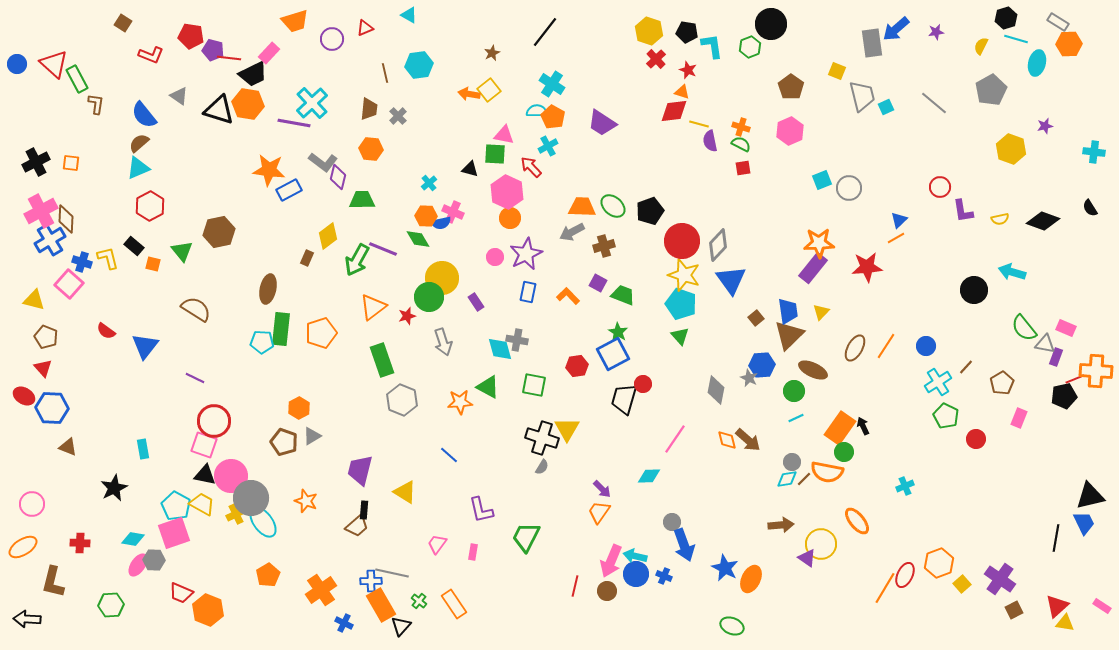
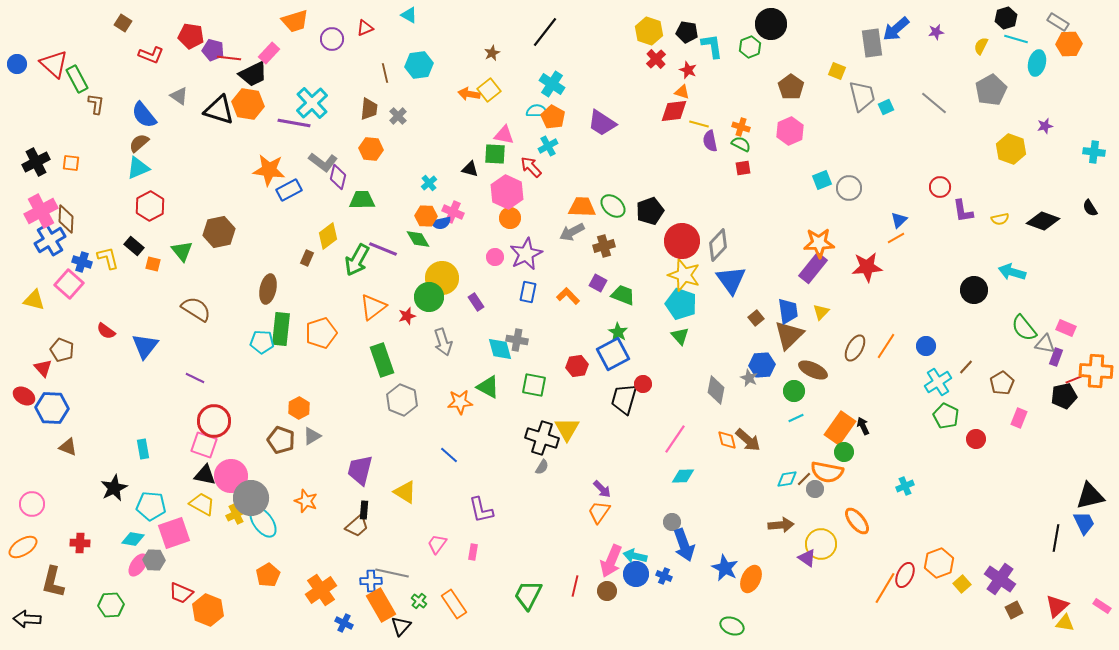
brown pentagon at (46, 337): moved 16 px right, 13 px down
brown pentagon at (284, 442): moved 3 px left, 2 px up
gray circle at (792, 462): moved 23 px right, 27 px down
cyan diamond at (649, 476): moved 34 px right
cyan pentagon at (176, 506): moved 25 px left; rotated 24 degrees counterclockwise
green trapezoid at (526, 537): moved 2 px right, 58 px down
